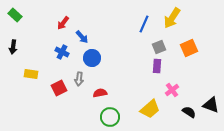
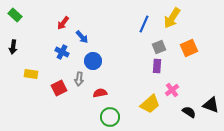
blue circle: moved 1 px right, 3 px down
yellow trapezoid: moved 5 px up
